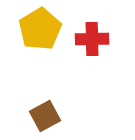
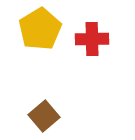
brown square: moved 1 px left; rotated 12 degrees counterclockwise
